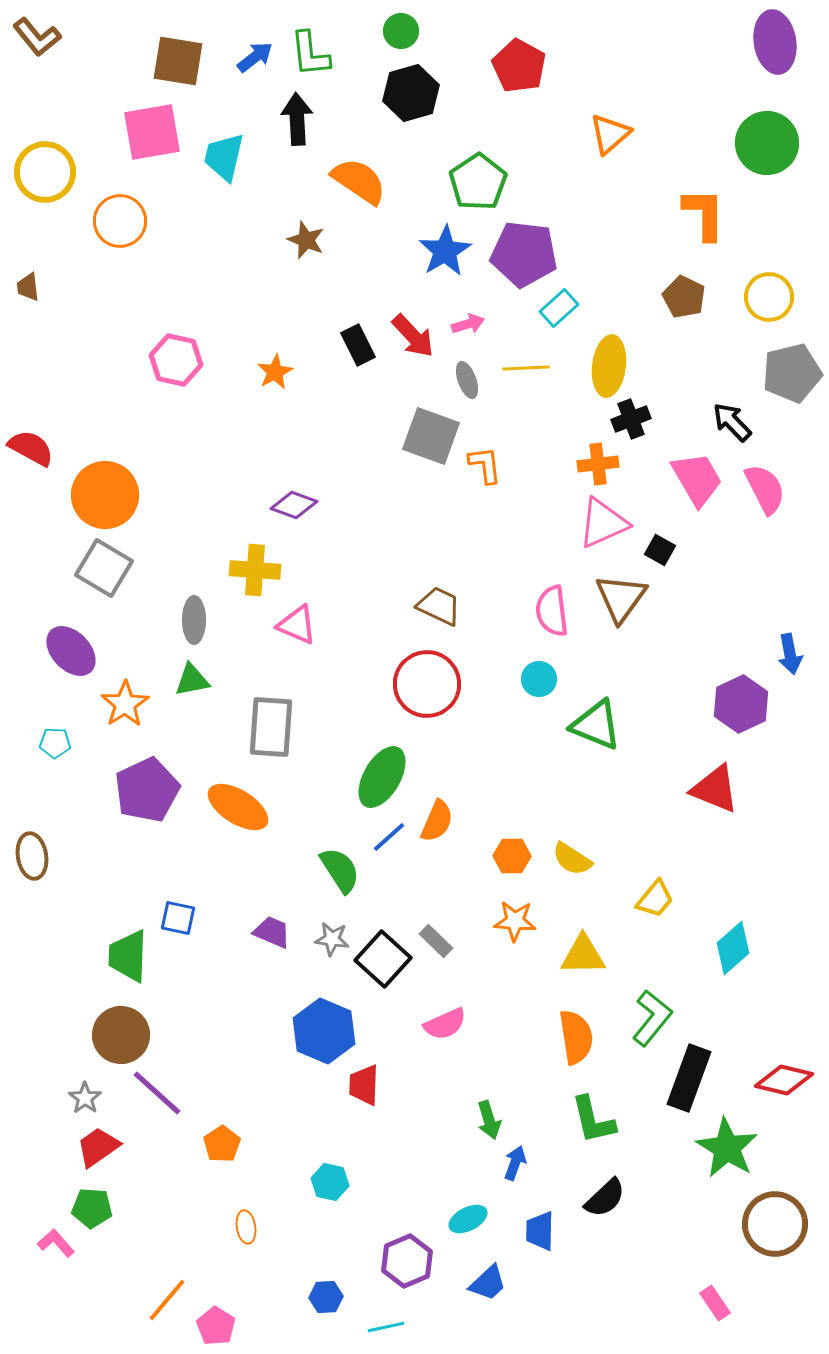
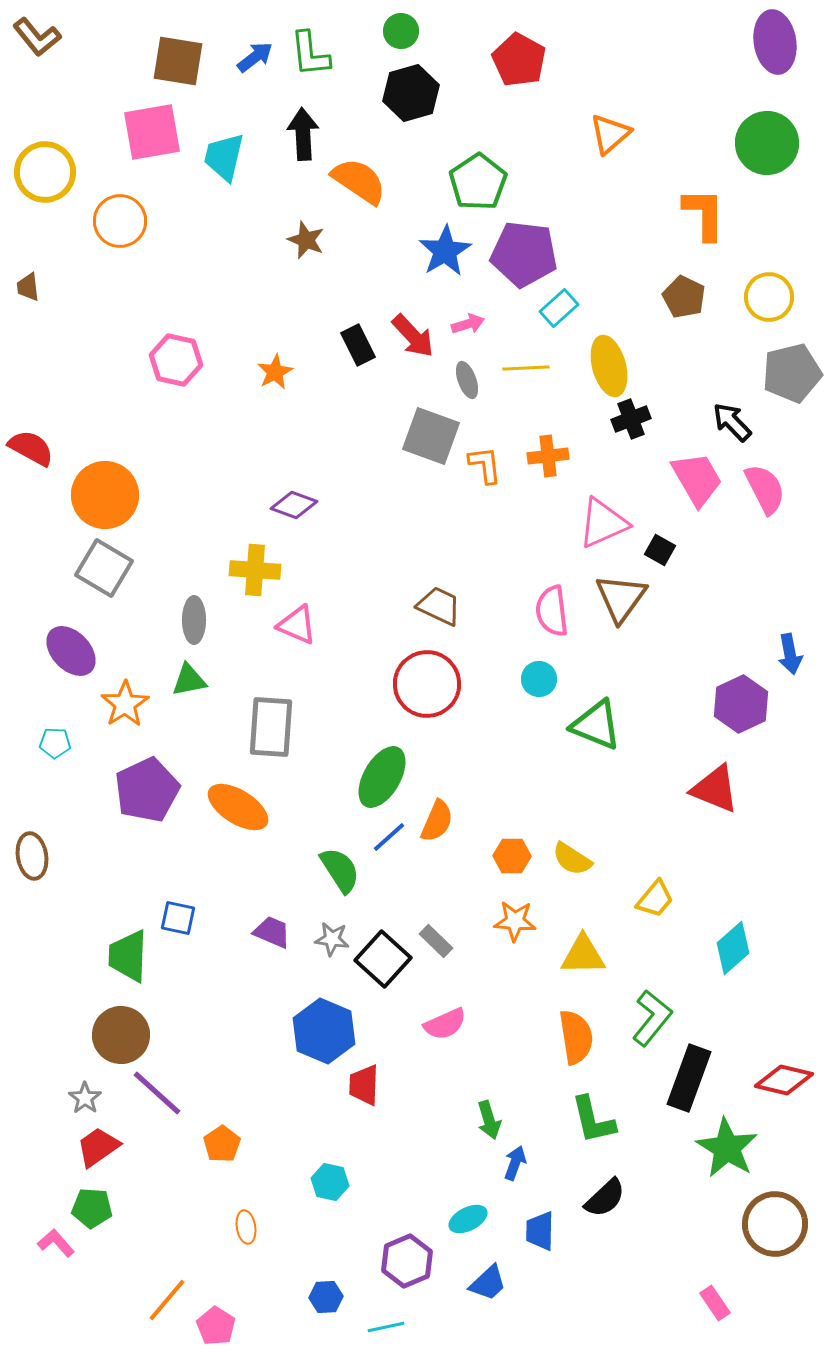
red pentagon at (519, 66): moved 6 px up
black arrow at (297, 119): moved 6 px right, 15 px down
yellow ellipse at (609, 366): rotated 22 degrees counterclockwise
orange cross at (598, 464): moved 50 px left, 8 px up
green triangle at (192, 680): moved 3 px left
